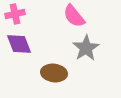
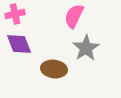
pink semicircle: rotated 65 degrees clockwise
brown ellipse: moved 4 px up
